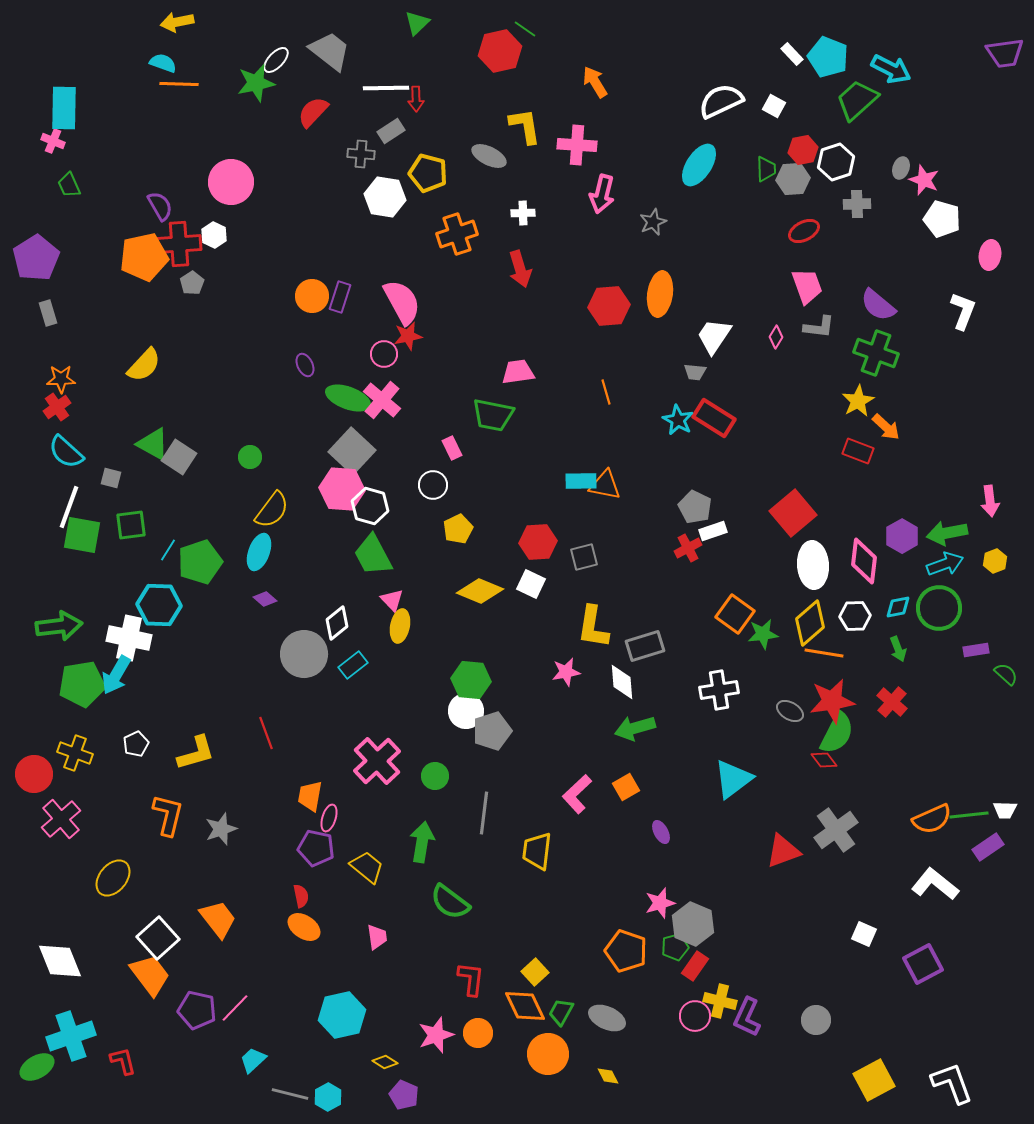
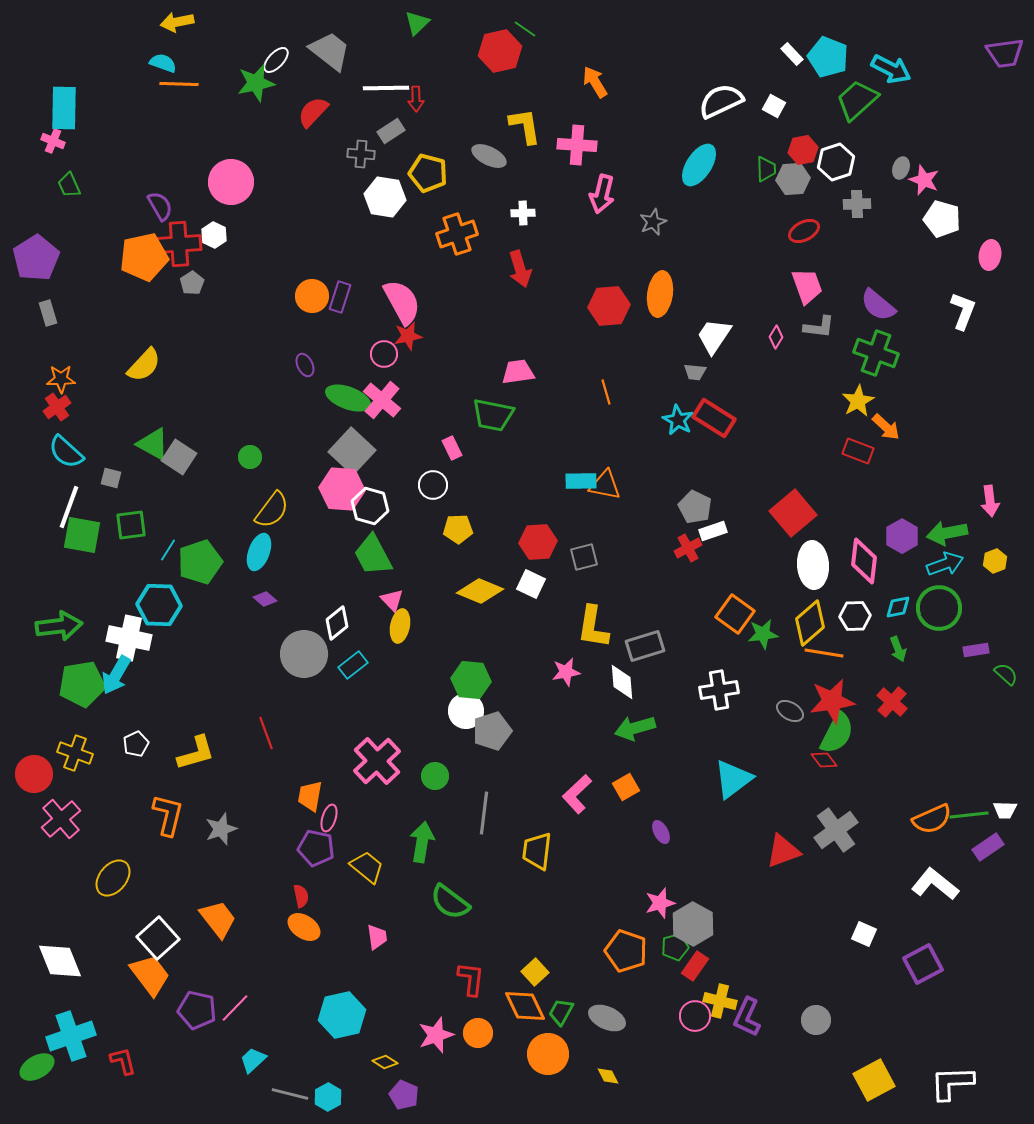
yellow pentagon at (458, 529): rotated 24 degrees clockwise
gray hexagon at (693, 924): rotated 6 degrees clockwise
white L-shape at (952, 1083): rotated 72 degrees counterclockwise
